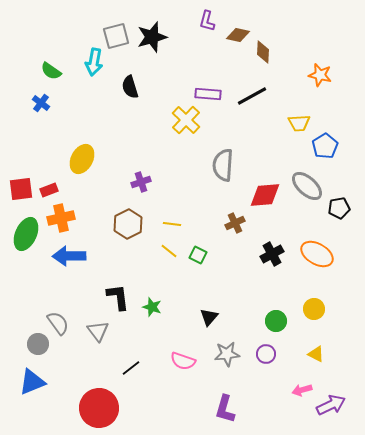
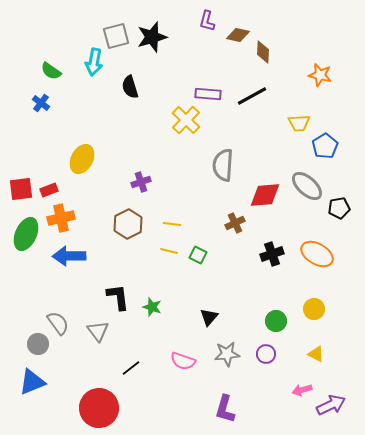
yellow line at (169, 251): rotated 24 degrees counterclockwise
black cross at (272, 254): rotated 10 degrees clockwise
